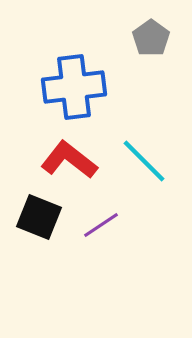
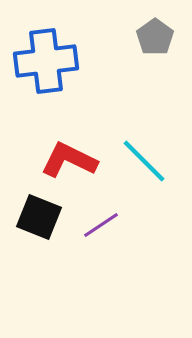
gray pentagon: moved 4 px right, 1 px up
blue cross: moved 28 px left, 26 px up
red L-shape: rotated 12 degrees counterclockwise
